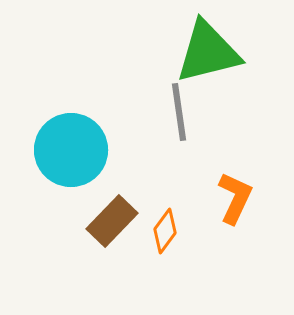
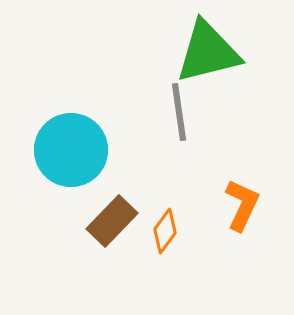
orange L-shape: moved 7 px right, 7 px down
